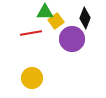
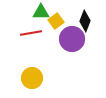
green triangle: moved 4 px left
black diamond: moved 3 px down
